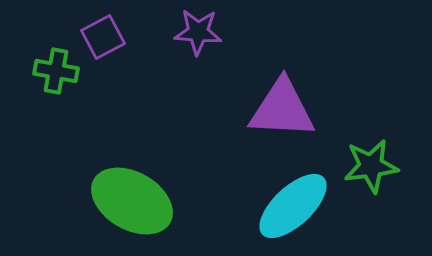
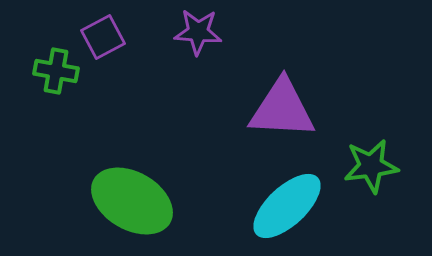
cyan ellipse: moved 6 px left
